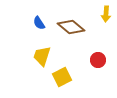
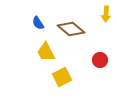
blue semicircle: moved 1 px left
brown diamond: moved 2 px down
yellow trapezoid: moved 4 px right, 4 px up; rotated 45 degrees counterclockwise
red circle: moved 2 px right
